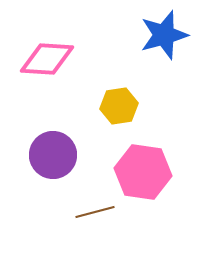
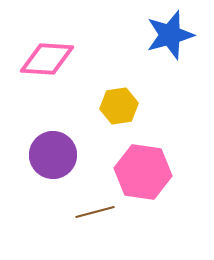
blue star: moved 6 px right
